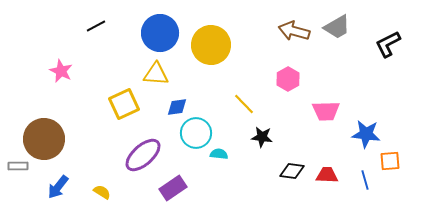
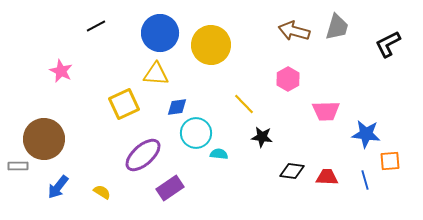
gray trapezoid: rotated 44 degrees counterclockwise
red trapezoid: moved 2 px down
purple rectangle: moved 3 px left
